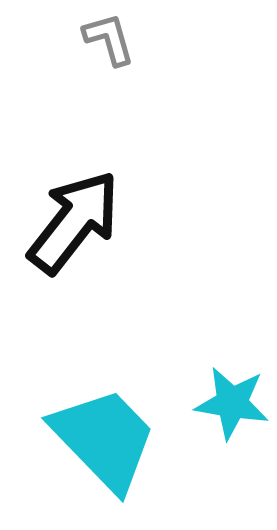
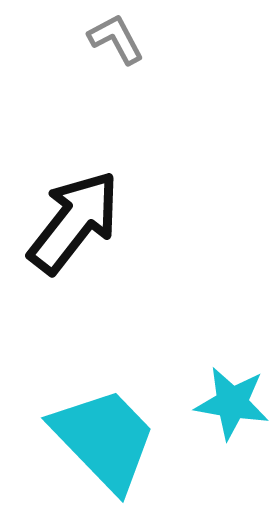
gray L-shape: moved 7 px right; rotated 12 degrees counterclockwise
